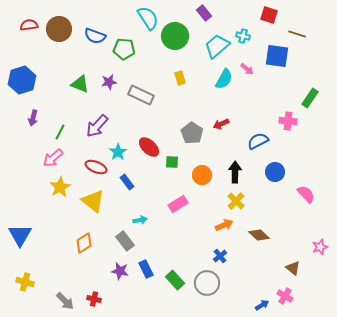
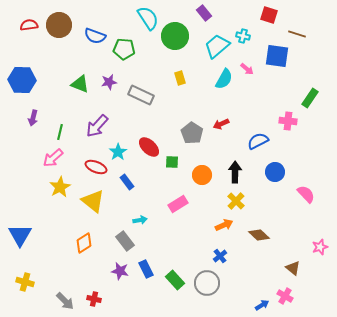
brown circle at (59, 29): moved 4 px up
blue hexagon at (22, 80): rotated 20 degrees clockwise
green line at (60, 132): rotated 14 degrees counterclockwise
